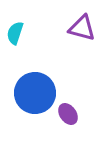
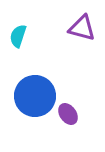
cyan semicircle: moved 3 px right, 3 px down
blue circle: moved 3 px down
